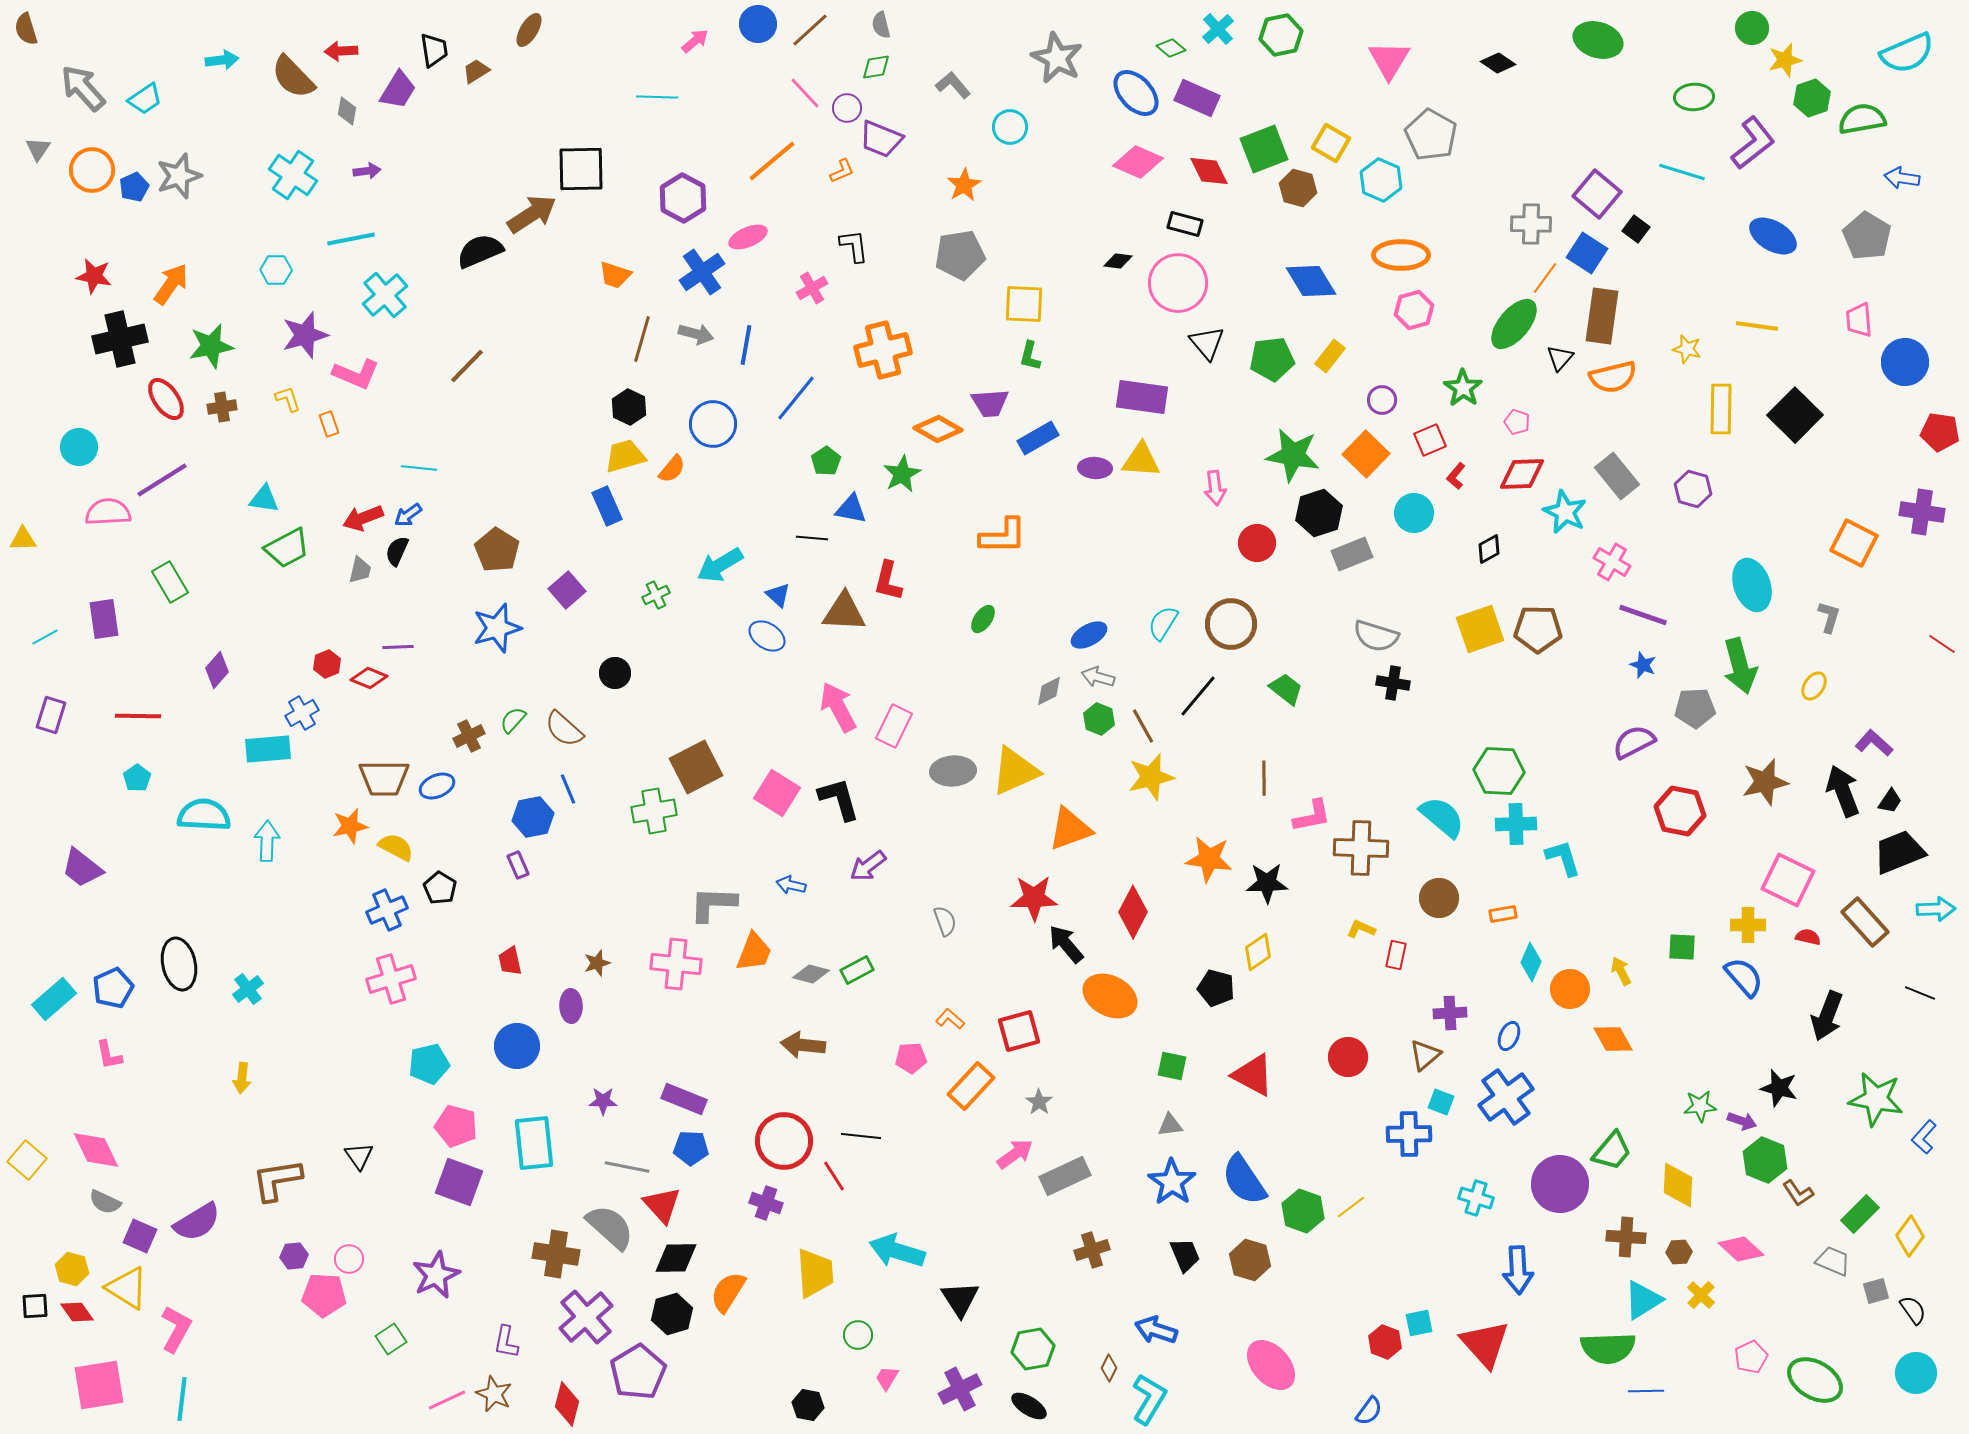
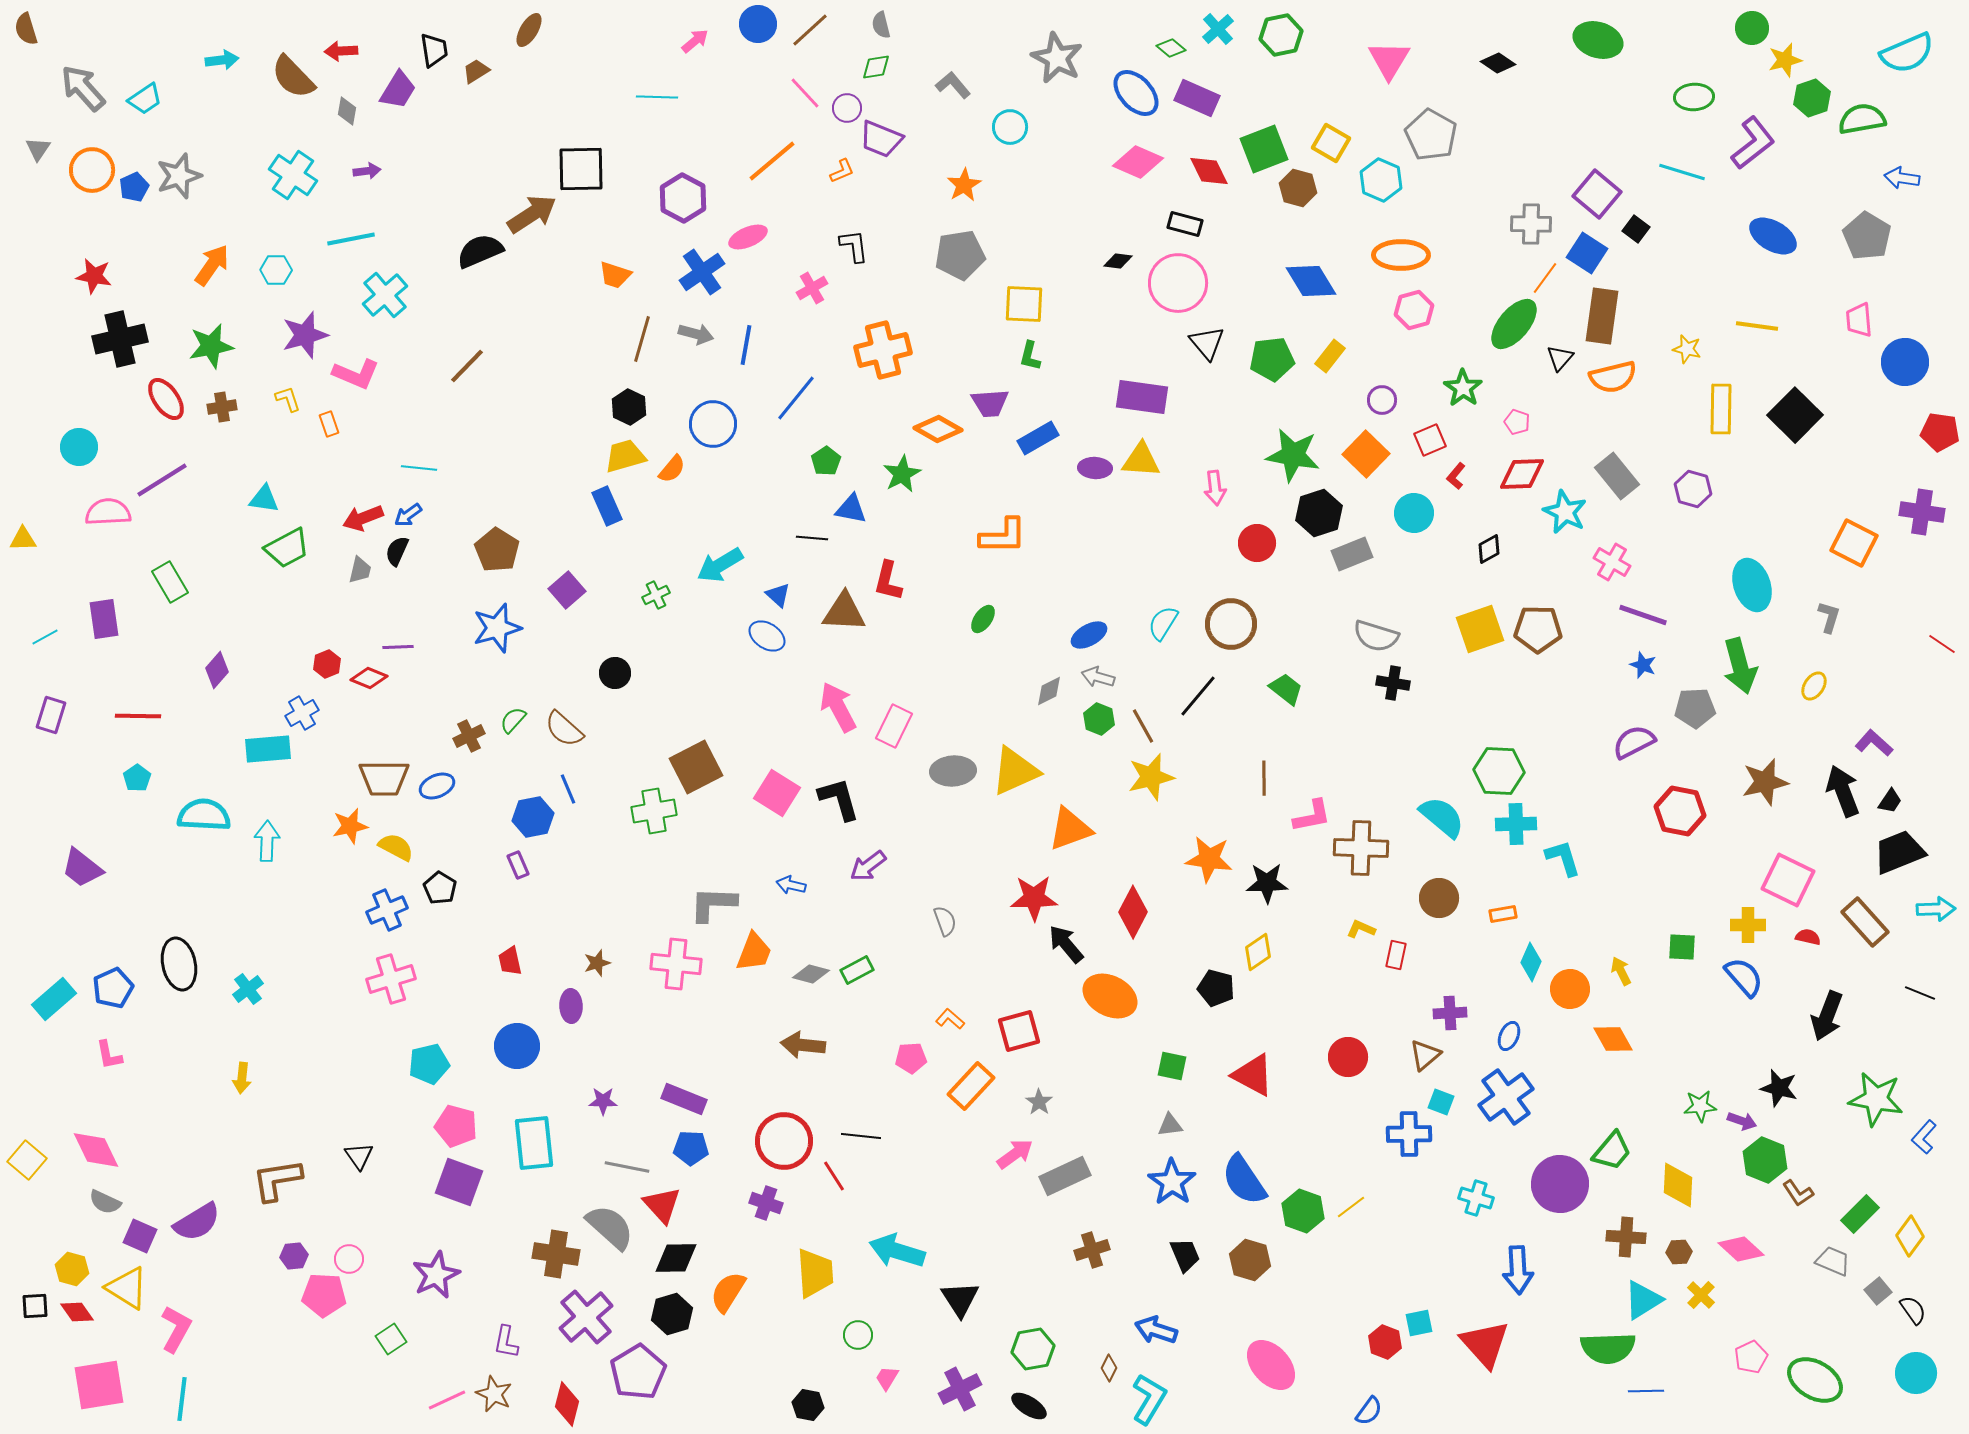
orange arrow at (171, 284): moved 41 px right, 19 px up
gray square at (1876, 1291): moved 2 px right; rotated 24 degrees counterclockwise
